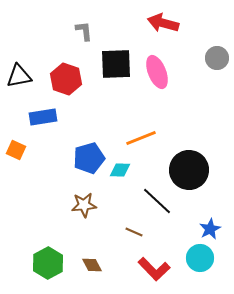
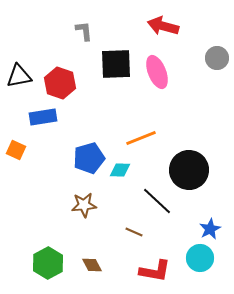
red arrow: moved 3 px down
red hexagon: moved 6 px left, 4 px down
red L-shape: moved 1 px right, 2 px down; rotated 36 degrees counterclockwise
